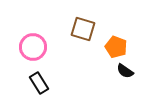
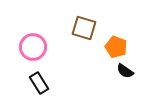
brown square: moved 1 px right, 1 px up
